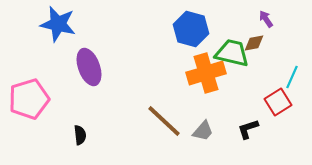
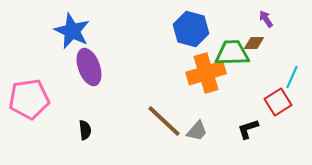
blue star: moved 14 px right, 7 px down; rotated 12 degrees clockwise
brown diamond: rotated 10 degrees clockwise
green trapezoid: rotated 15 degrees counterclockwise
pink pentagon: rotated 9 degrees clockwise
gray trapezoid: moved 6 px left
black semicircle: moved 5 px right, 5 px up
